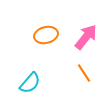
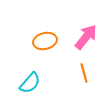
orange ellipse: moved 1 px left, 6 px down
orange line: rotated 18 degrees clockwise
